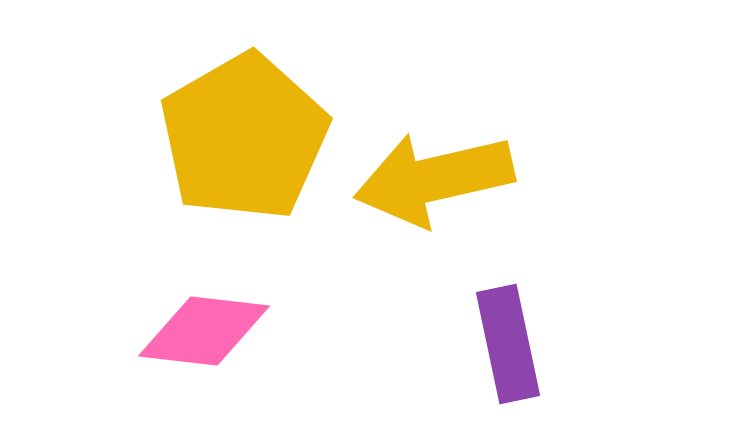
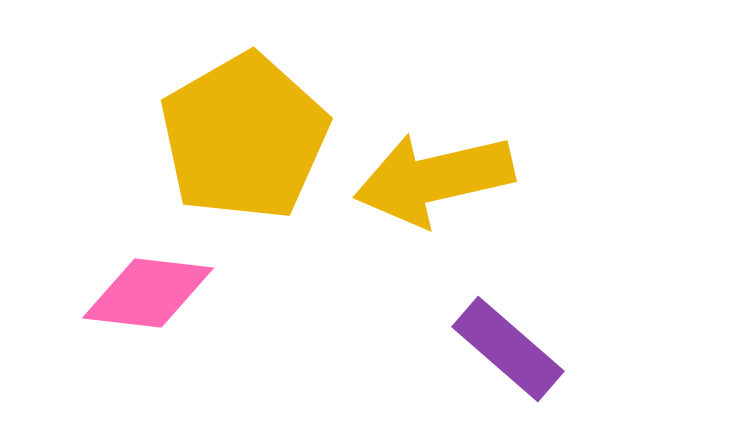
pink diamond: moved 56 px left, 38 px up
purple rectangle: moved 5 px down; rotated 37 degrees counterclockwise
